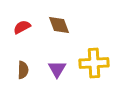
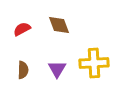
red semicircle: moved 2 px down
